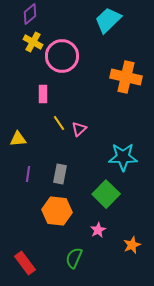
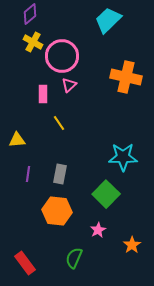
pink triangle: moved 10 px left, 44 px up
yellow triangle: moved 1 px left, 1 px down
orange star: rotated 12 degrees counterclockwise
